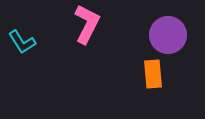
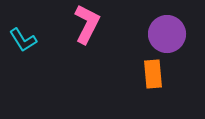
purple circle: moved 1 px left, 1 px up
cyan L-shape: moved 1 px right, 2 px up
